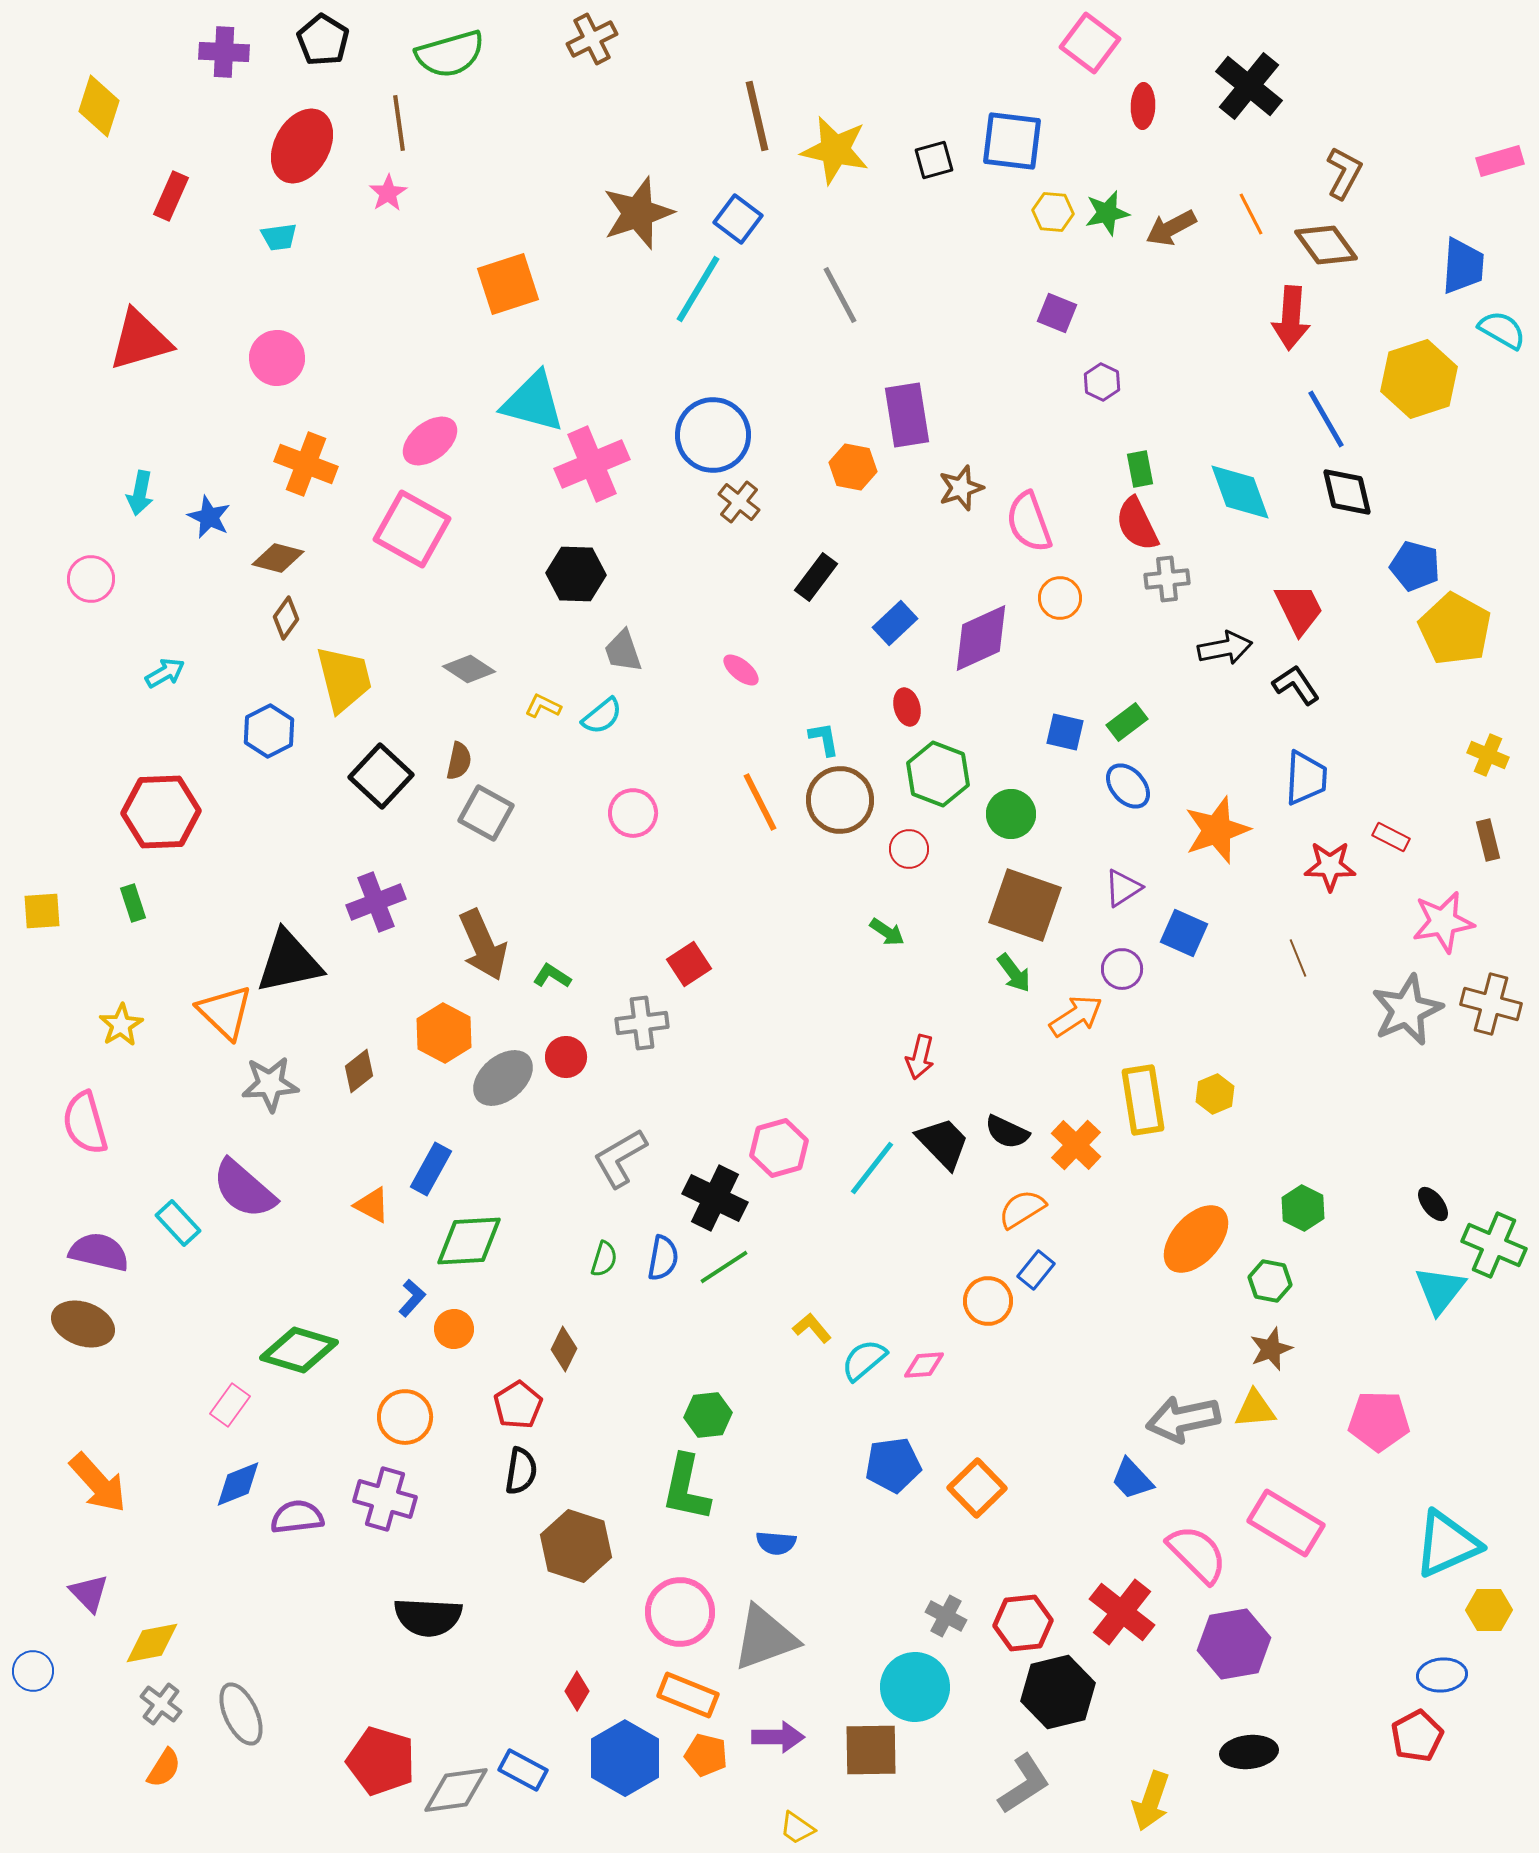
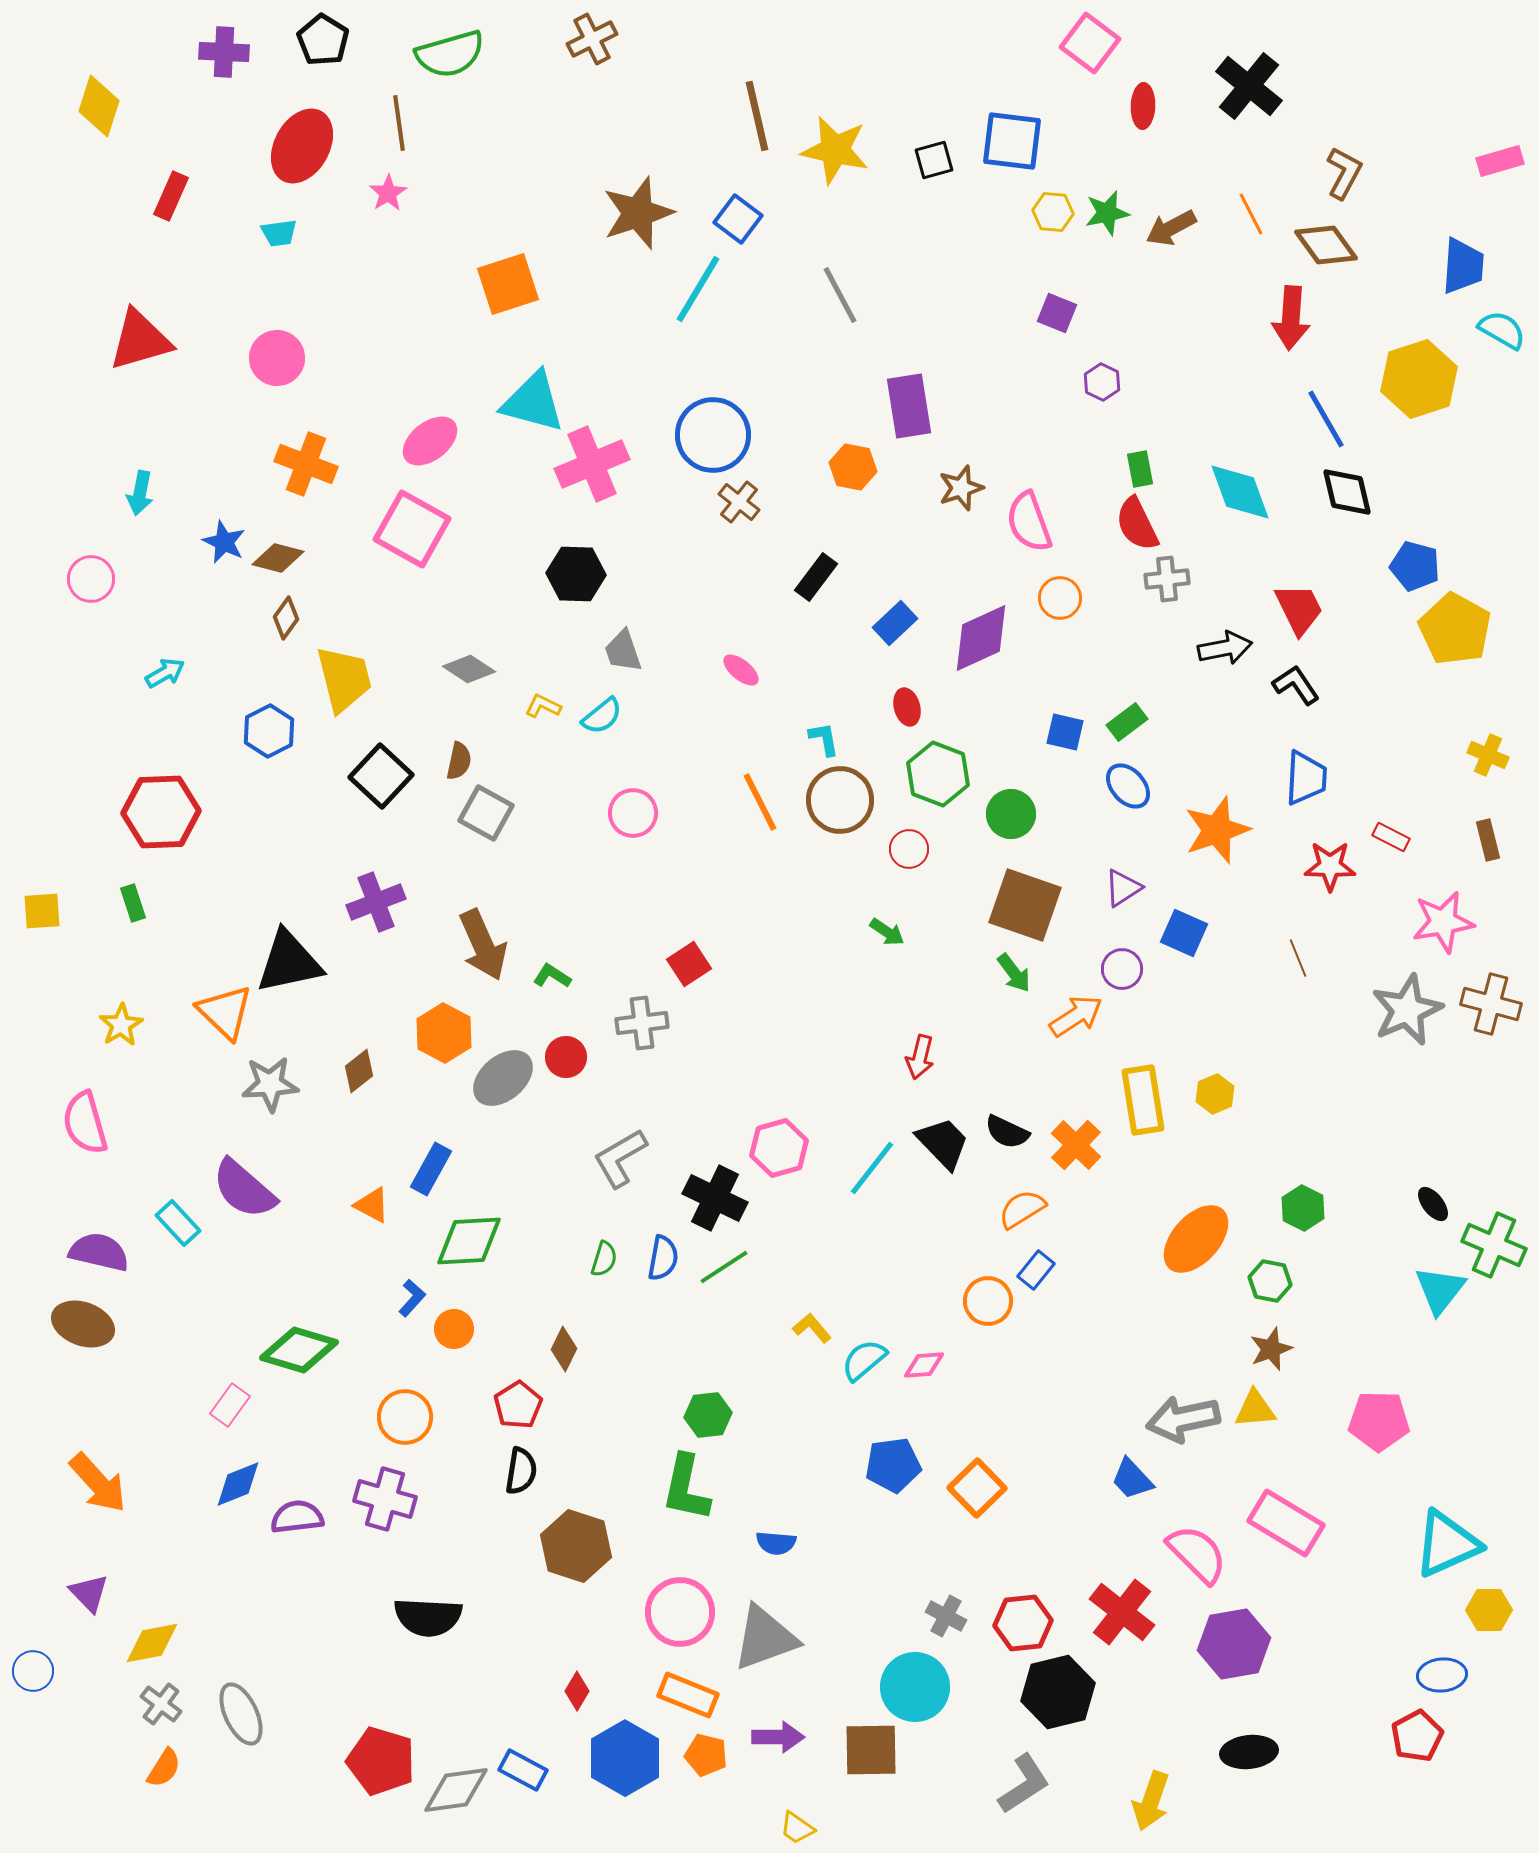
cyan trapezoid at (279, 237): moved 4 px up
purple rectangle at (907, 415): moved 2 px right, 9 px up
blue star at (209, 517): moved 15 px right, 25 px down
